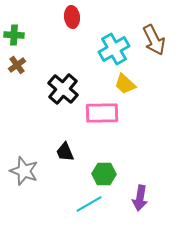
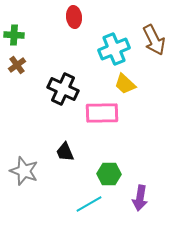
red ellipse: moved 2 px right
cyan cross: rotated 8 degrees clockwise
black cross: rotated 16 degrees counterclockwise
green hexagon: moved 5 px right
